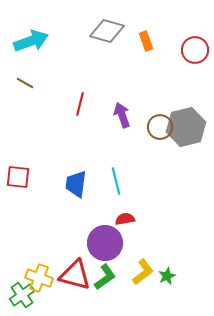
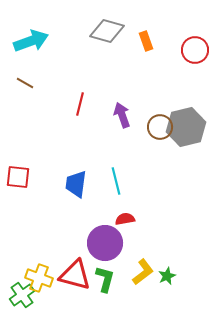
green L-shape: moved 2 px down; rotated 40 degrees counterclockwise
